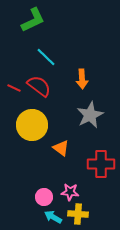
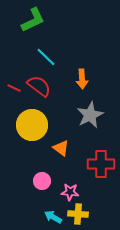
pink circle: moved 2 px left, 16 px up
